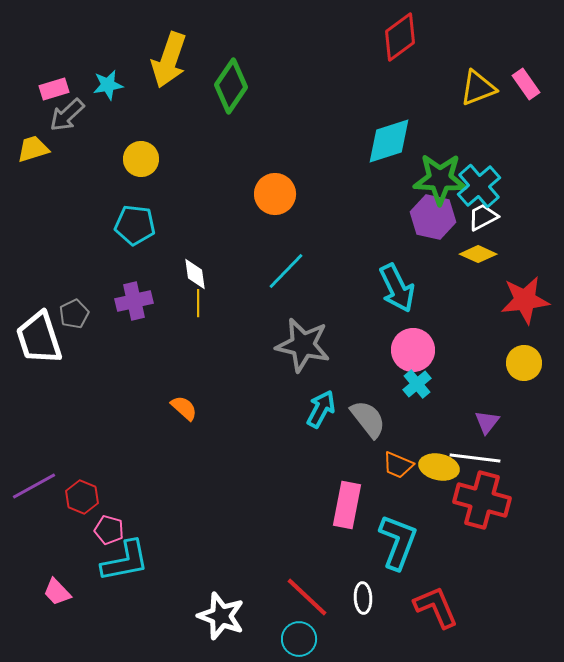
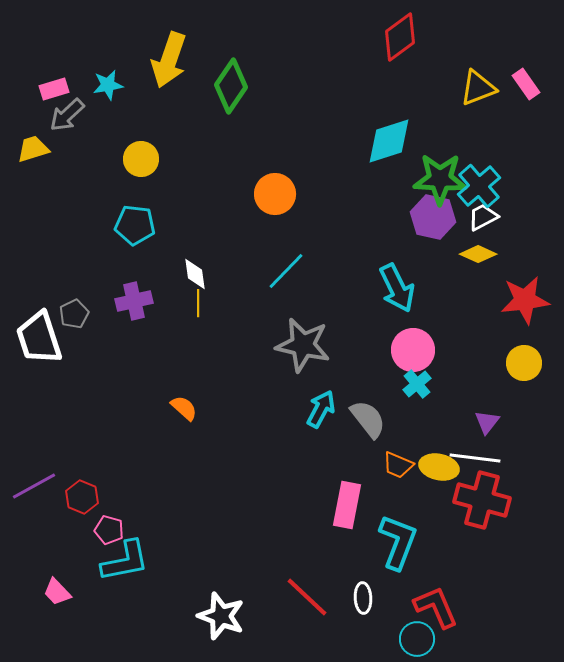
cyan circle at (299, 639): moved 118 px right
